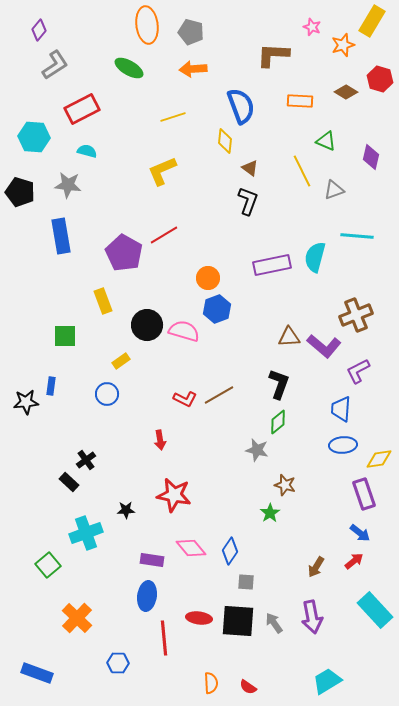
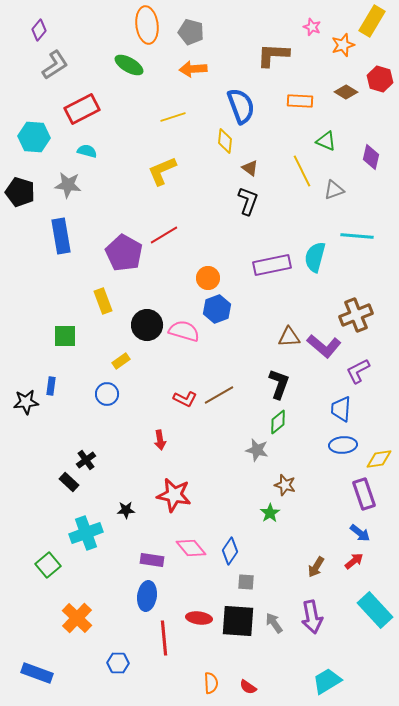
green ellipse at (129, 68): moved 3 px up
